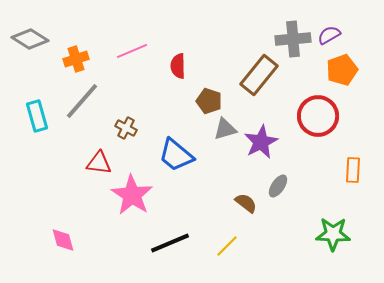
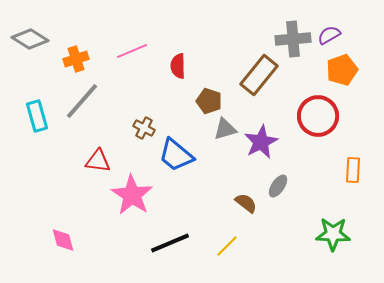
brown cross: moved 18 px right
red triangle: moved 1 px left, 2 px up
